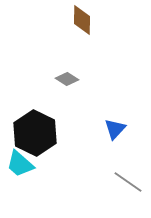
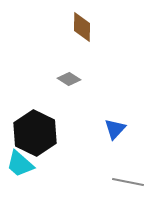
brown diamond: moved 7 px down
gray diamond: moved 2 px right
gray line: rotated 24 degrees counterclockwise
